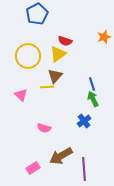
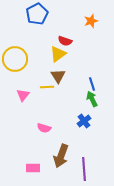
orange star: moved 13 px left, 16 px up
yellow circle: moved 13 px left, 3 px down
brown triangle: moved 3 px right; rotated 14 degrees counterclockwise
pink triangle: moved 2 px right; rotated 24 degrees clockwise
green arrow: moved 1 px left
brown arrow: rotated 40 degrees counterclockwise
pink rectangle: rotated 32 degrees clockwise
